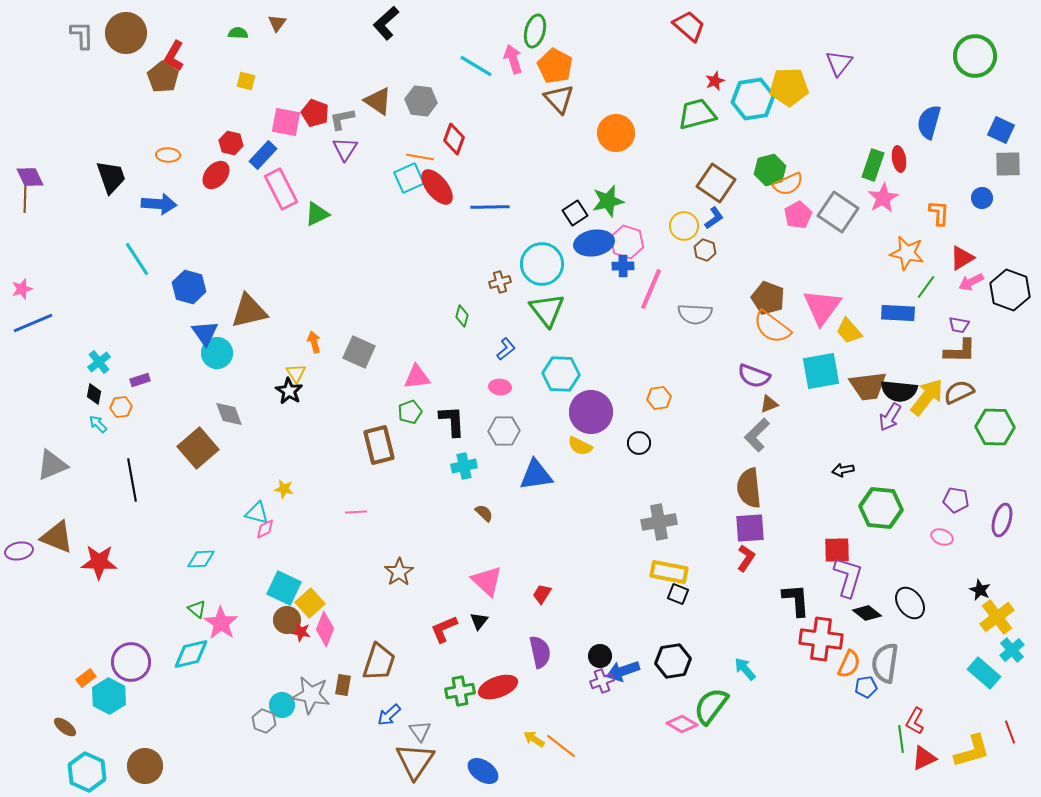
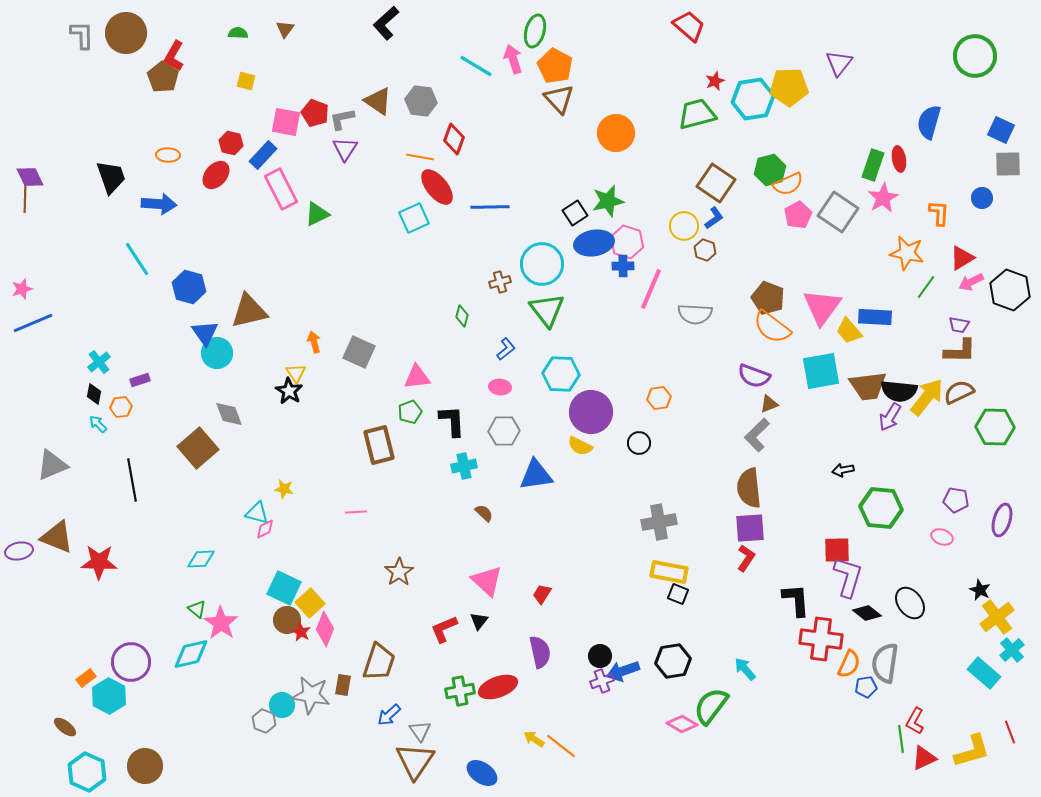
brown triangle at (277, 23): moved 8 px right, 6 px down
cyan square at (409, 178): moved 5 px right, 40 px down
blue rectangle at (898, 313): moved 23 px left, 4 px down
red star at (301, 632): rotated 18 degrees clockwise
blue ellipse at (483, 771): moved 1 px left, 2 px down
